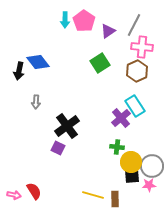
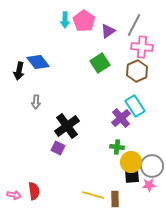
red semicircle: rotated 24 degrees clockwise
